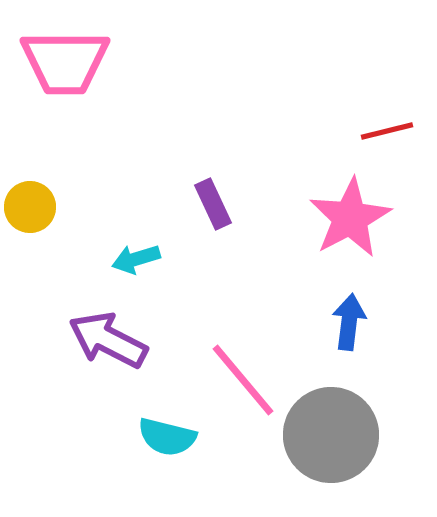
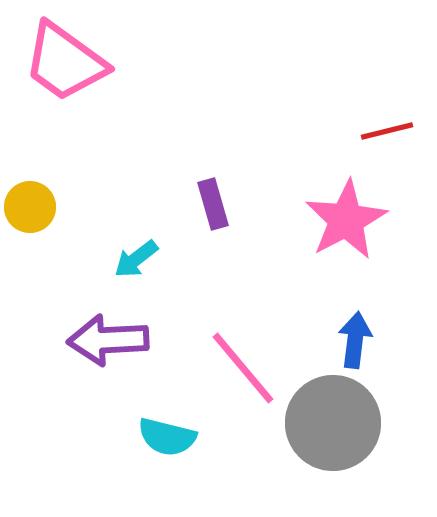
pink trapezoid: rotated 36 degrees clockwise
purple rectangle: rotated 9 degrees clockwise
pink star: moved 4 px left, 2 px down
cyan arrow: rotated 21 degrees counterclockwise
blue arrow: moved 6 px right, 18 px down
purple arrow: rotated 30 degrees counterclockwise
pink line: moved 12 px up
gray circle: moved 2 px right, 12 px up
